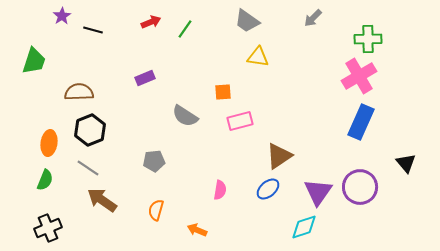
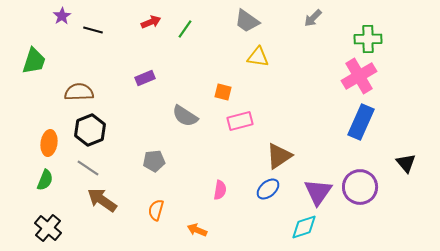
orange square: rotated 18 degrees clockwise
black cross: rotated 28 degrees counterclockwise
